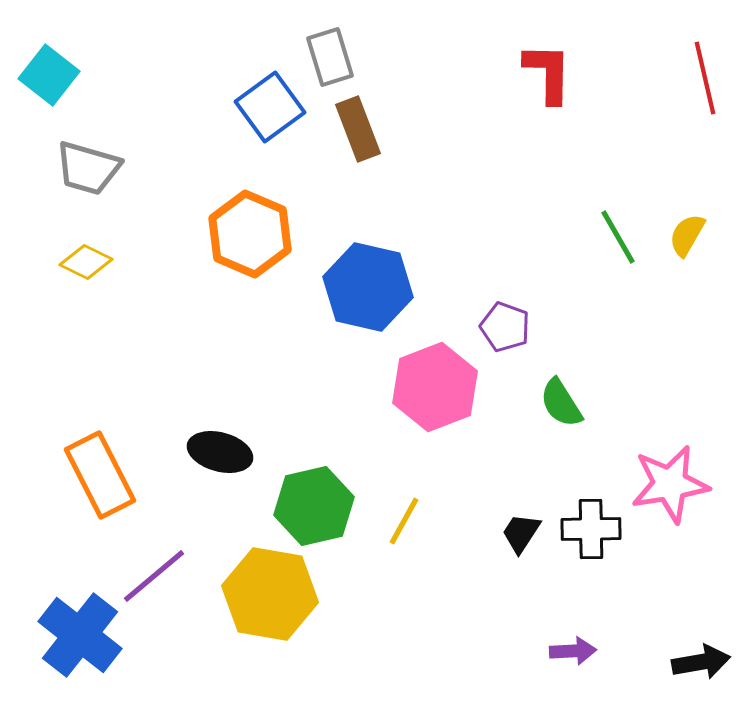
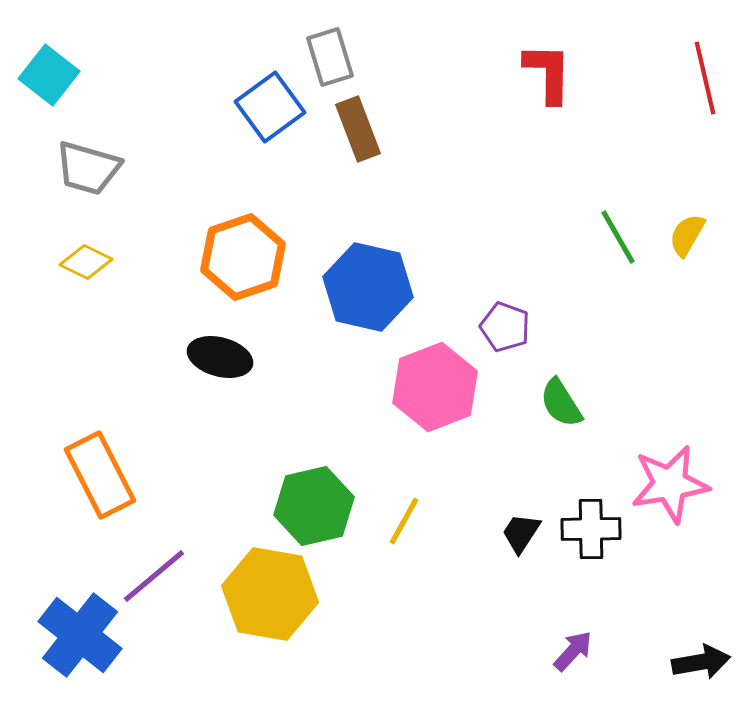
orange hexagon: moved 7 px left, 23 px down; rotated 18 degrees clockwise
black ellipse: moved 95 px up
purple arrow: rotated 45 degrees counterclockwise
